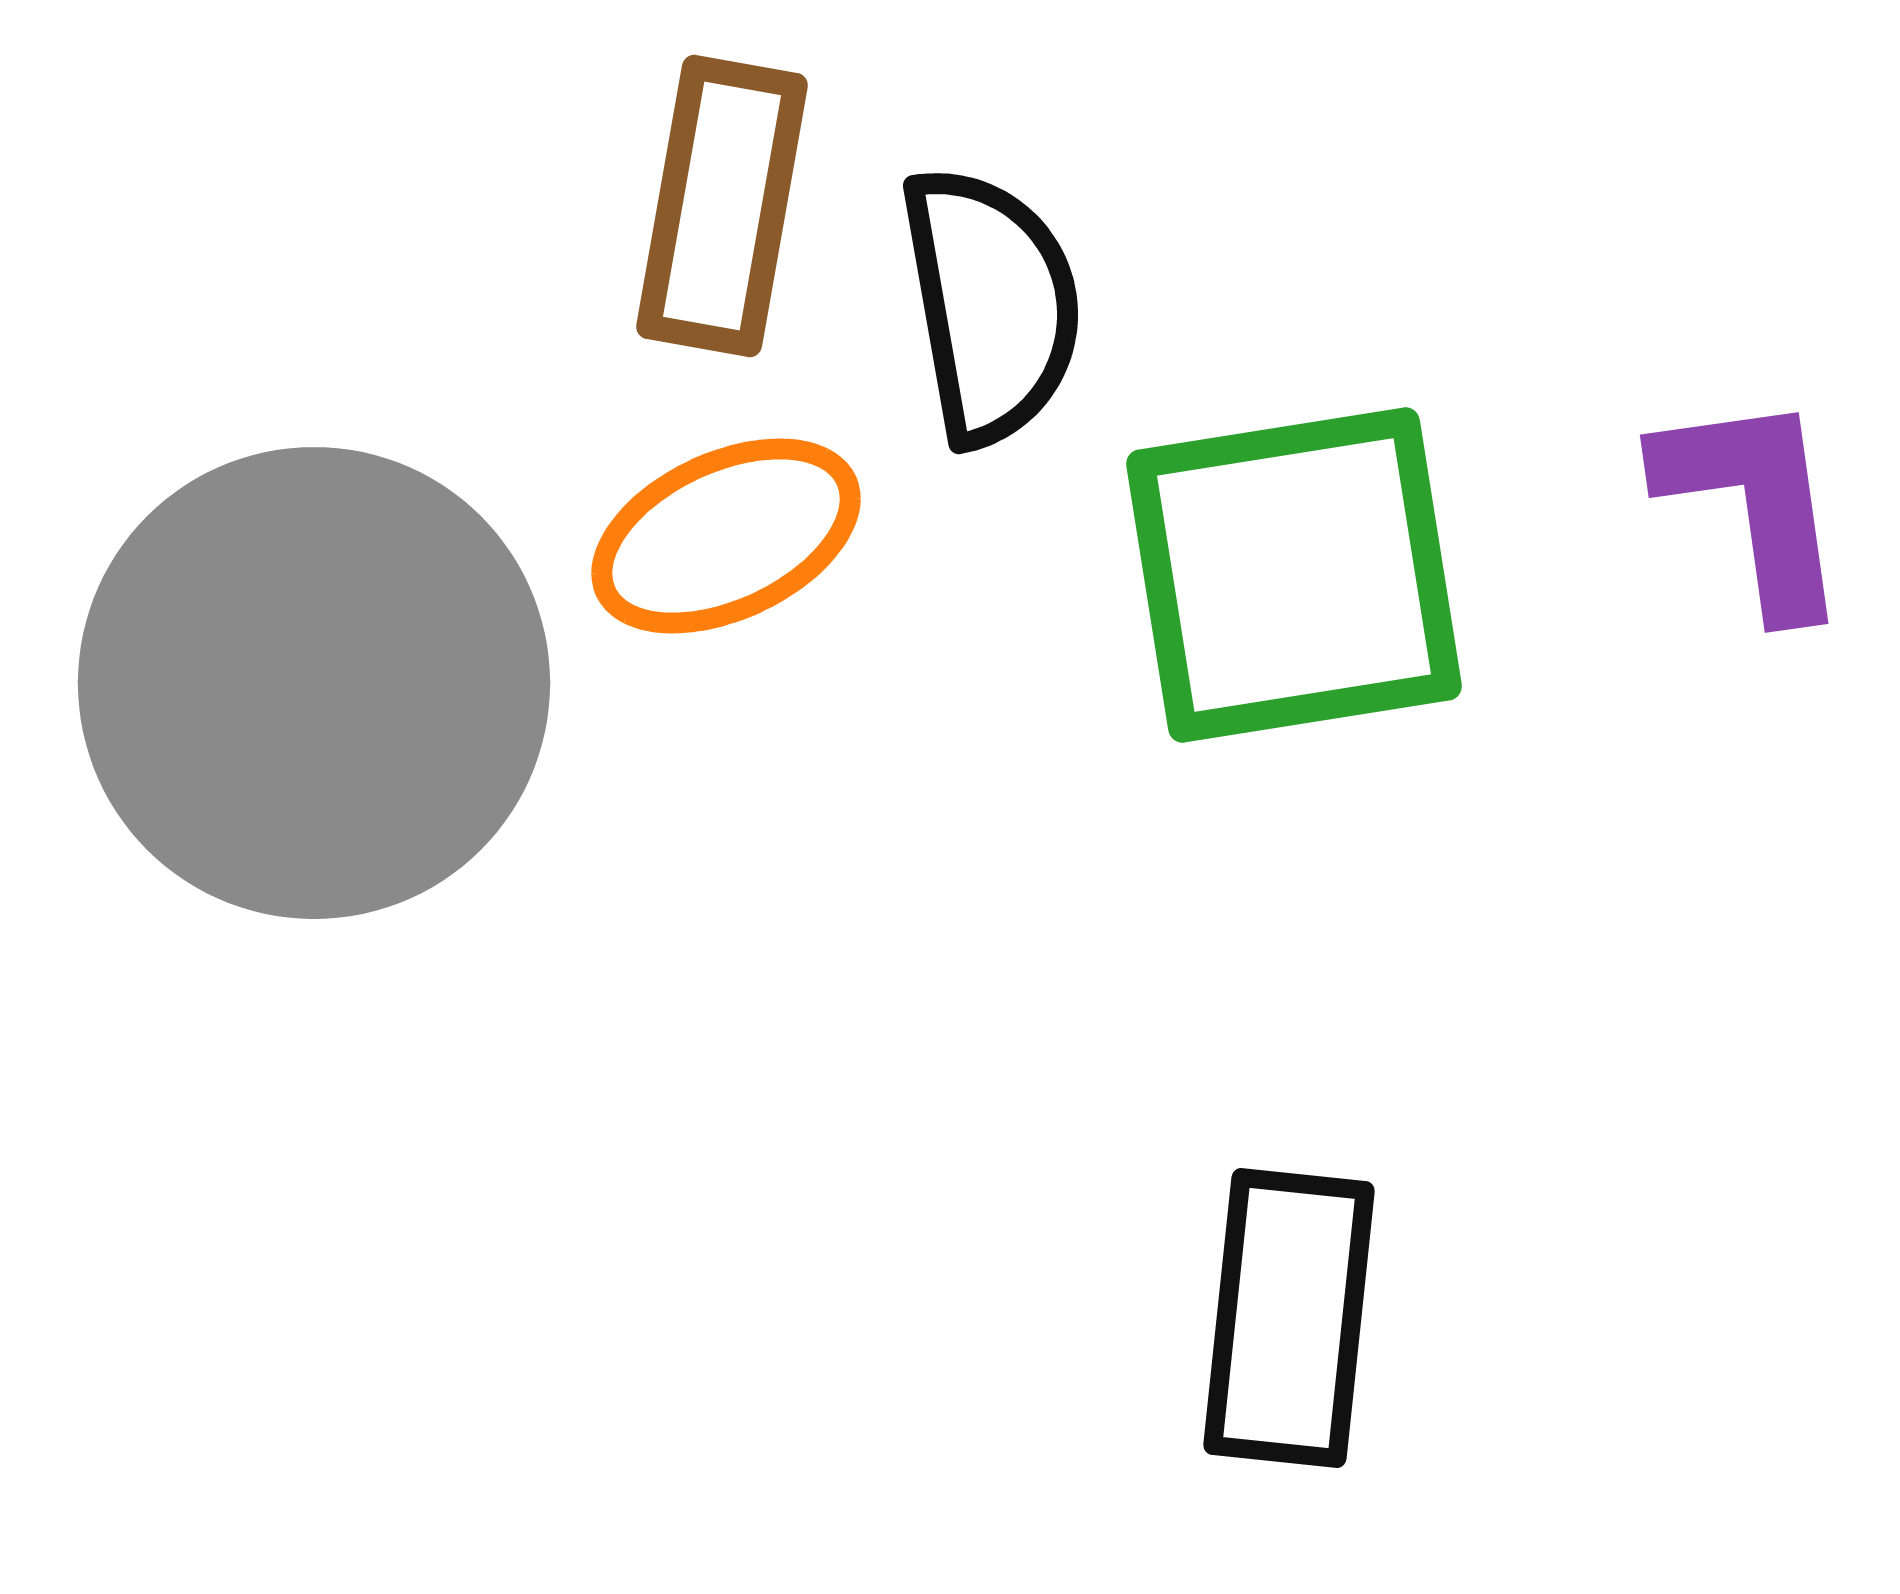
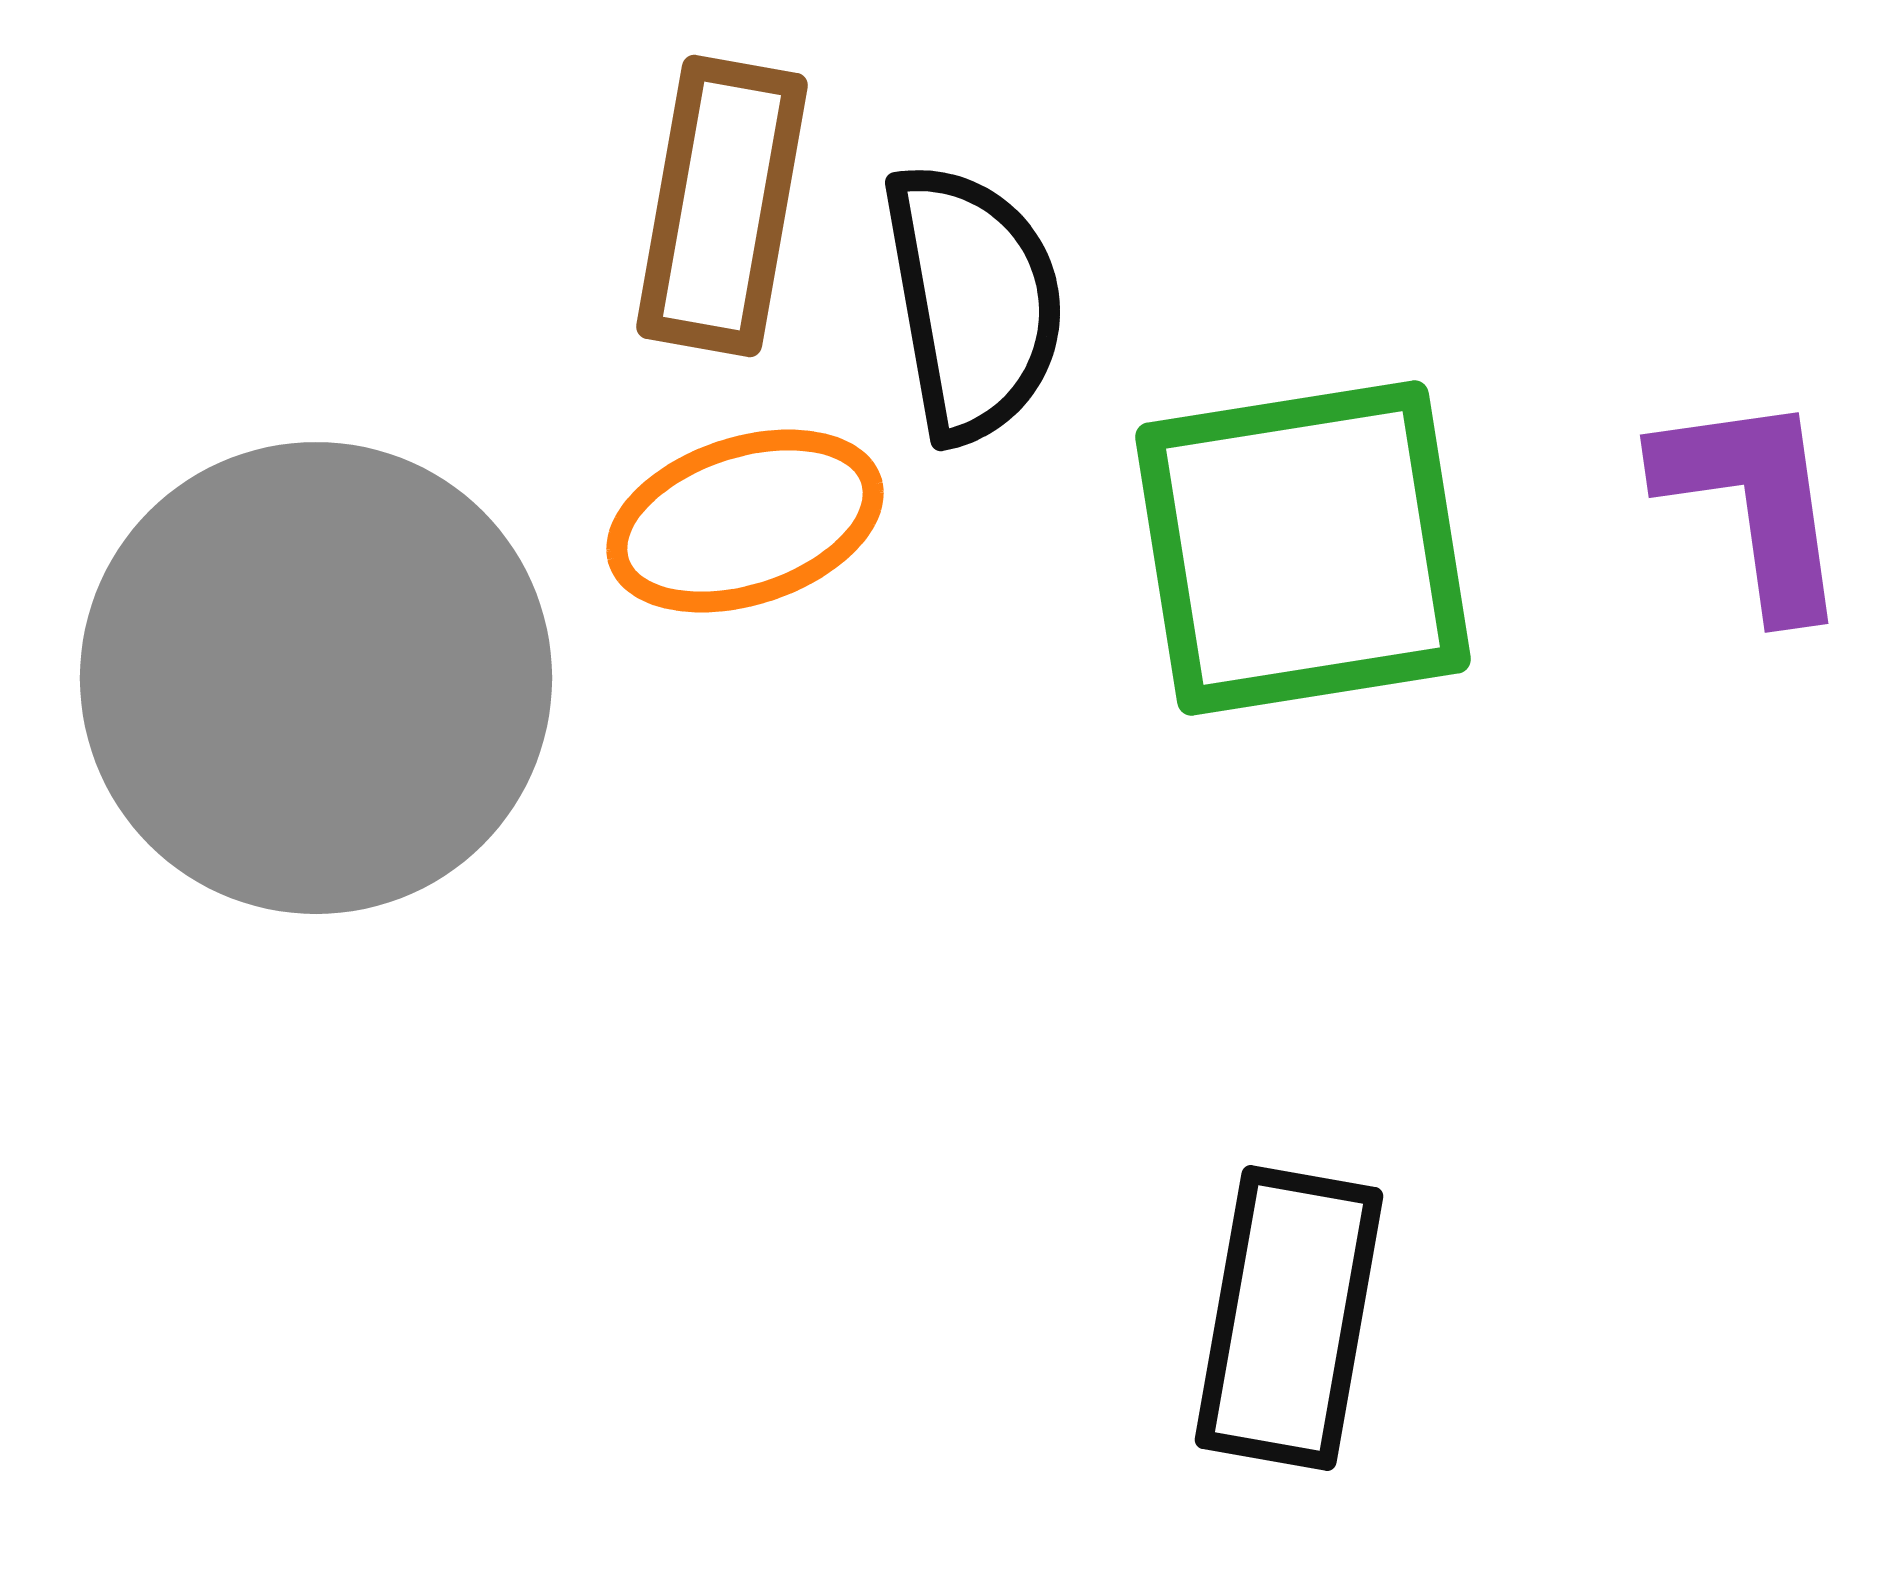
black semicircle: moved 18 px left, 3 px up
orange ellipse: moved 19 px right, 15 px up; rotated 7 degrees clockwise
green square: moved 9 px right, 27 px up
gray circle: moved 2 px right, 5 px up
black rectangle: rotated 4 degrees clockwise
